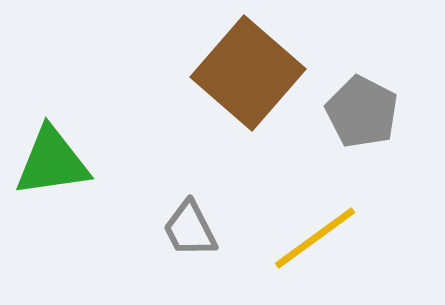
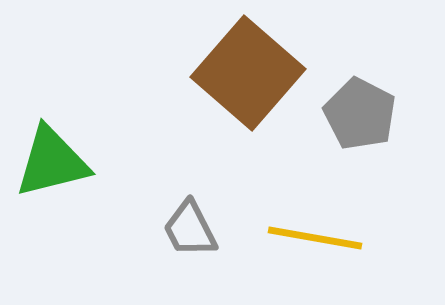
gray pentagon: moved 2 px left, 2 px down
green triangle: rotated 6 degrees counterclockwise
yellow line: rotated 46 degrees clockwise
